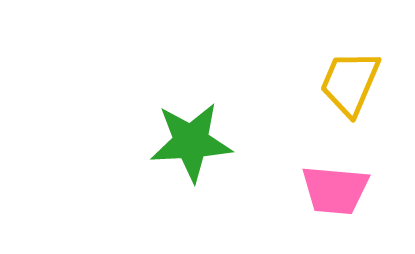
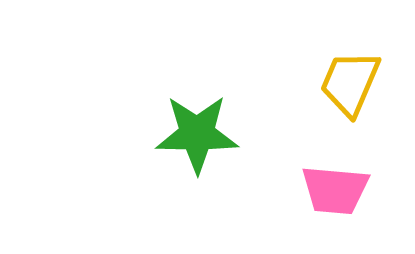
green star: moved 6 px right, 8 px up; rotated 4 degrees clockwise
